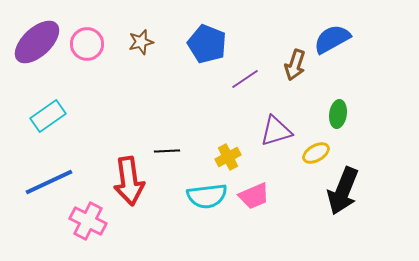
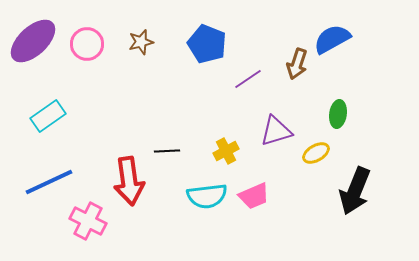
purple ellipse: moved 4 px left, 1 px up
brown arrow: moved 2 px right, 1 px up
purple line: moved 3 px right
yellow cross: moved 2 px left, 6 px up
black arrow: moved 12 px right
